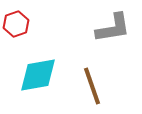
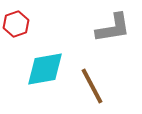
cyan diamond: moved 7 px right, 6 px up
brown line: rotated 9 degrees counterclockwise
